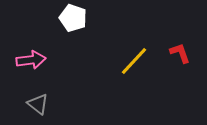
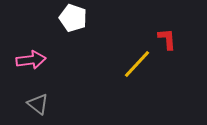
red L-shape: moved 13 px left, 14 px up; rotated 15 degrees clockwise
yellow line: moved 3 px right, 3 px down
